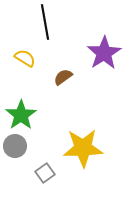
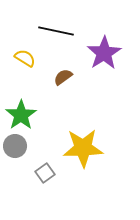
black line: moved 11 px right, 9 px down; rotated 68 degrees counterclockwise
